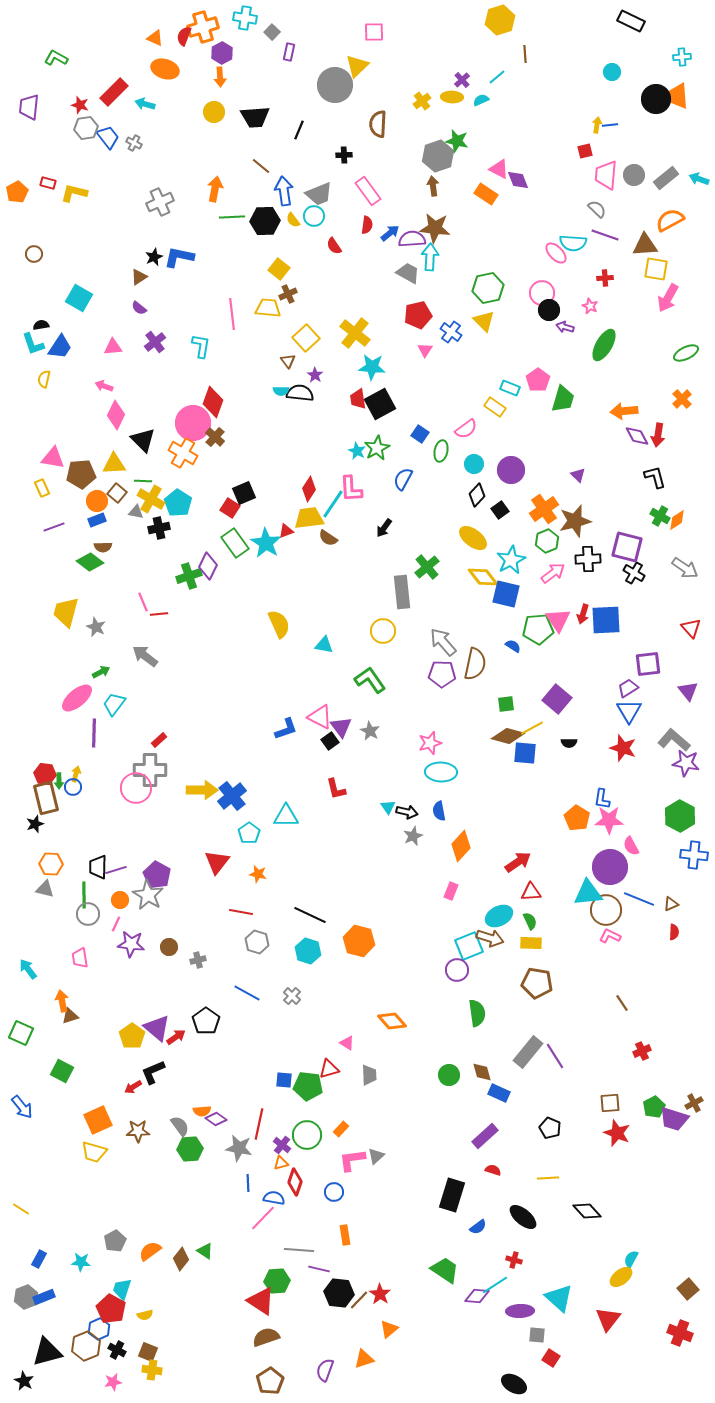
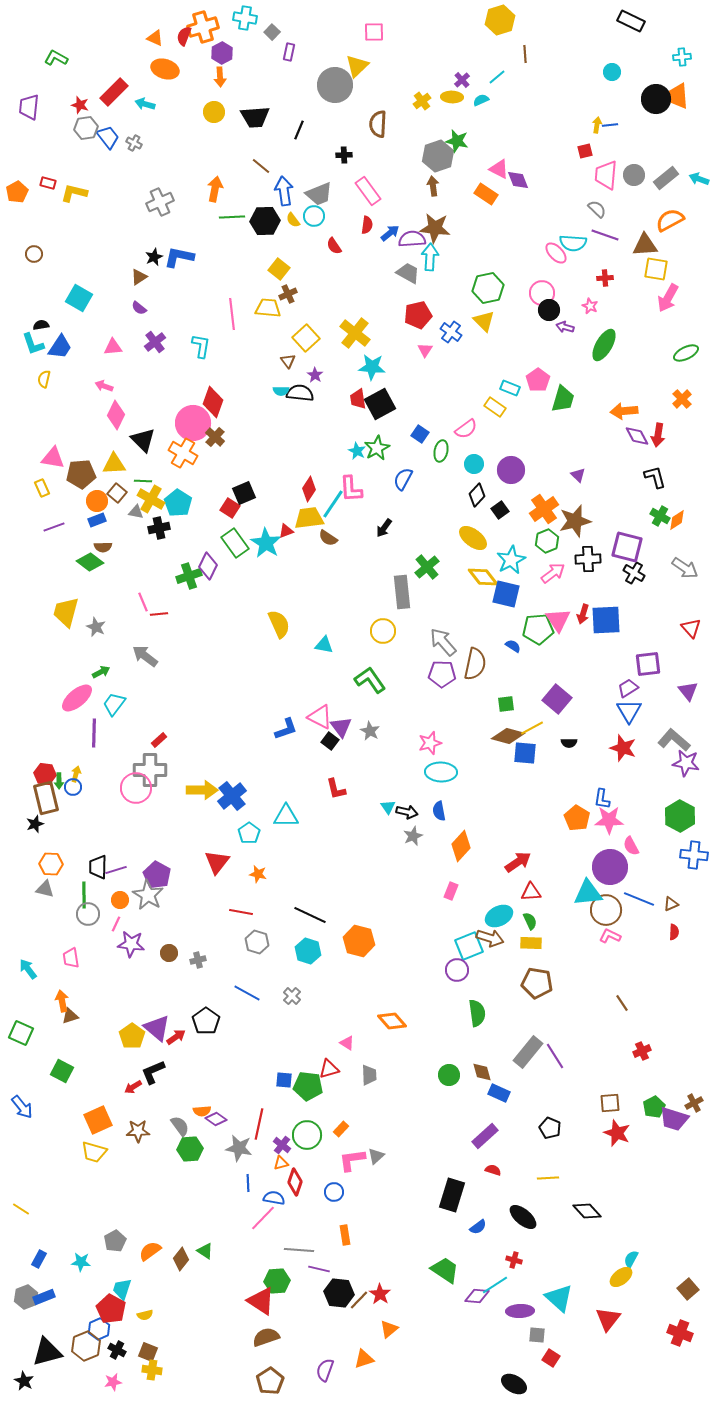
black square at (330, 741): rotated 18 degrees counterclockwise
brown circle at (169, 947): moved 6 px down
pink trapezoid at (80, 958): moved 9 px left
